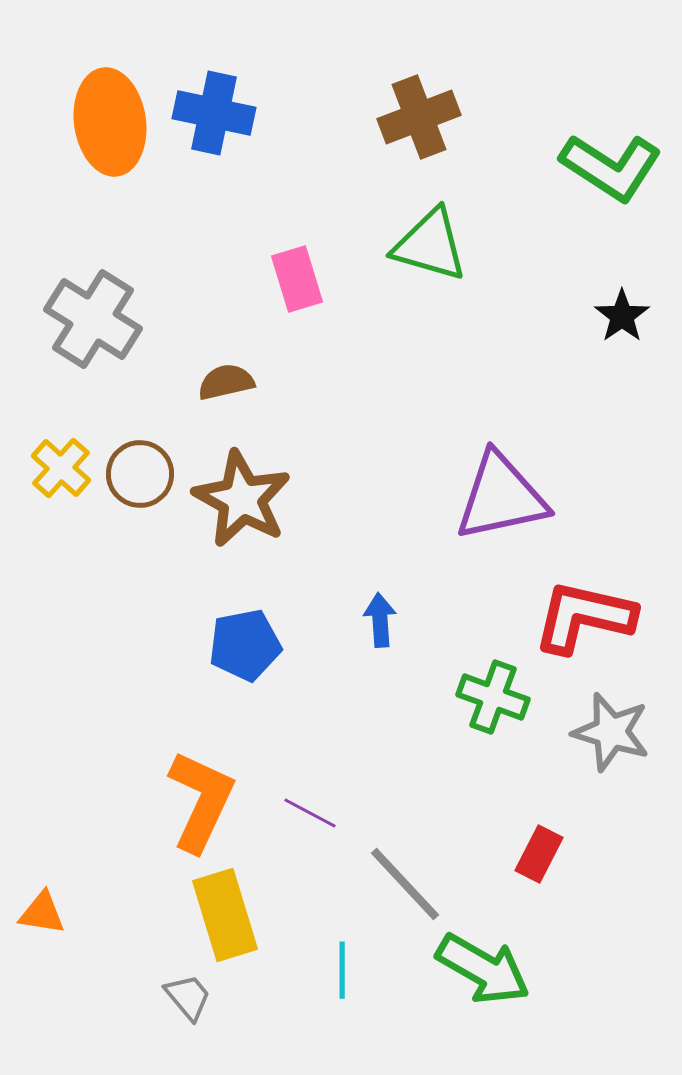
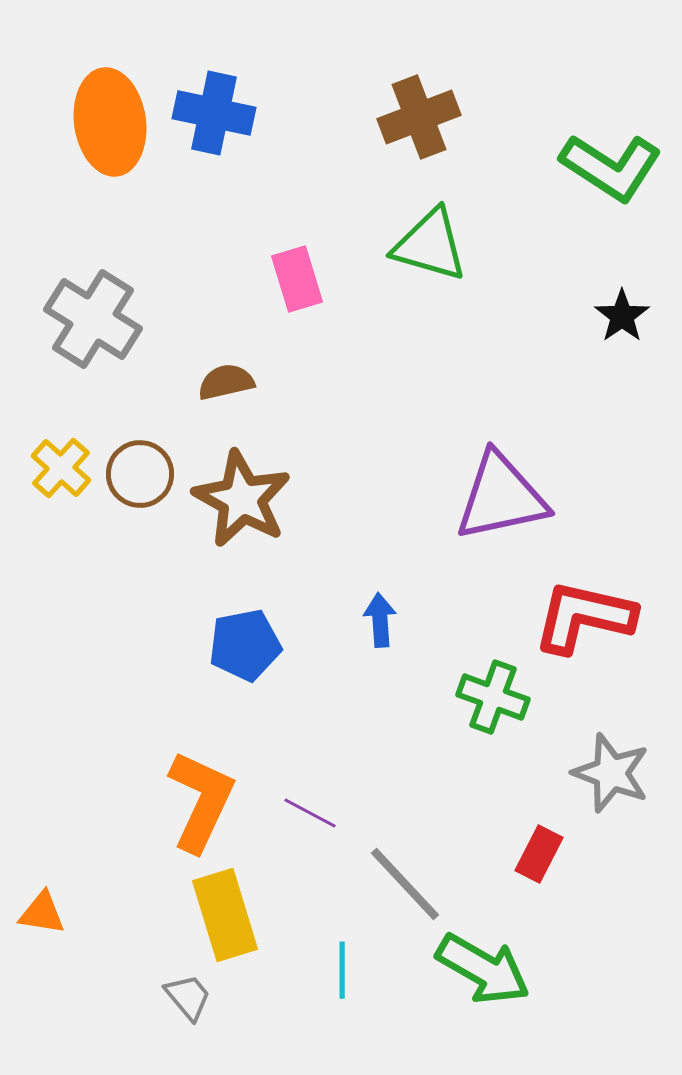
gray star: moved 41 px down; rotated 4 degrees clockwise
